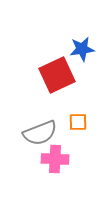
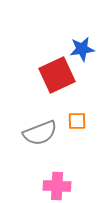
orange square: moved 1 px left, 1 px up
pink cross: moved 2 px right, 27 px down
